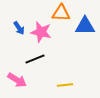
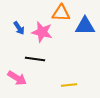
pink star: moved 1 px right
black line: rotated 30 degrees clockwise
pink arrow: moved 2 px up
yellow line: moved 4 px right
